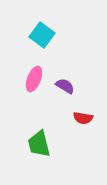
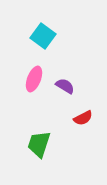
cyan square: moved 1 px right, 1 px down
red semicircle: rotated 36 degrees counterclockwise
green trapezoid: rotated 32 degrees clockwise
